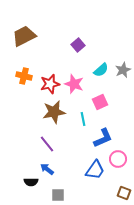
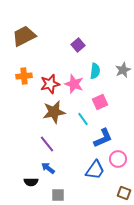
cyan semicircle: moved 6 px left, 1 px down; rotated 42 degrees counterclockwise
orange cross: rotated 21 degrees counterclockwise
cyan line: rotated 24 degrees counterclockwise
blue arrow: moved 1 px right, 1 px up
